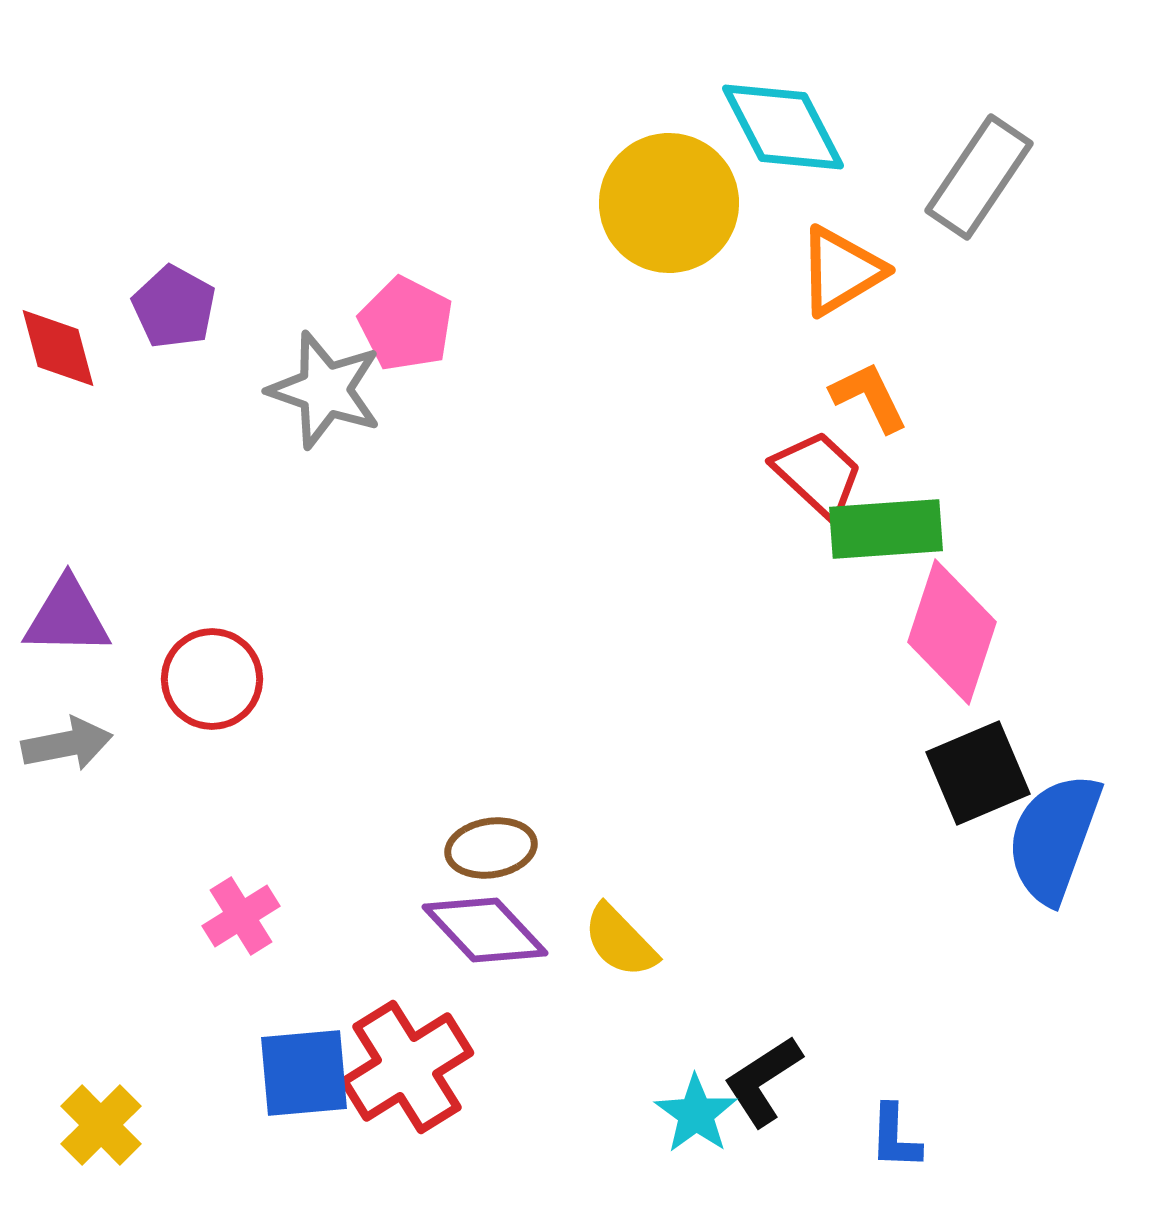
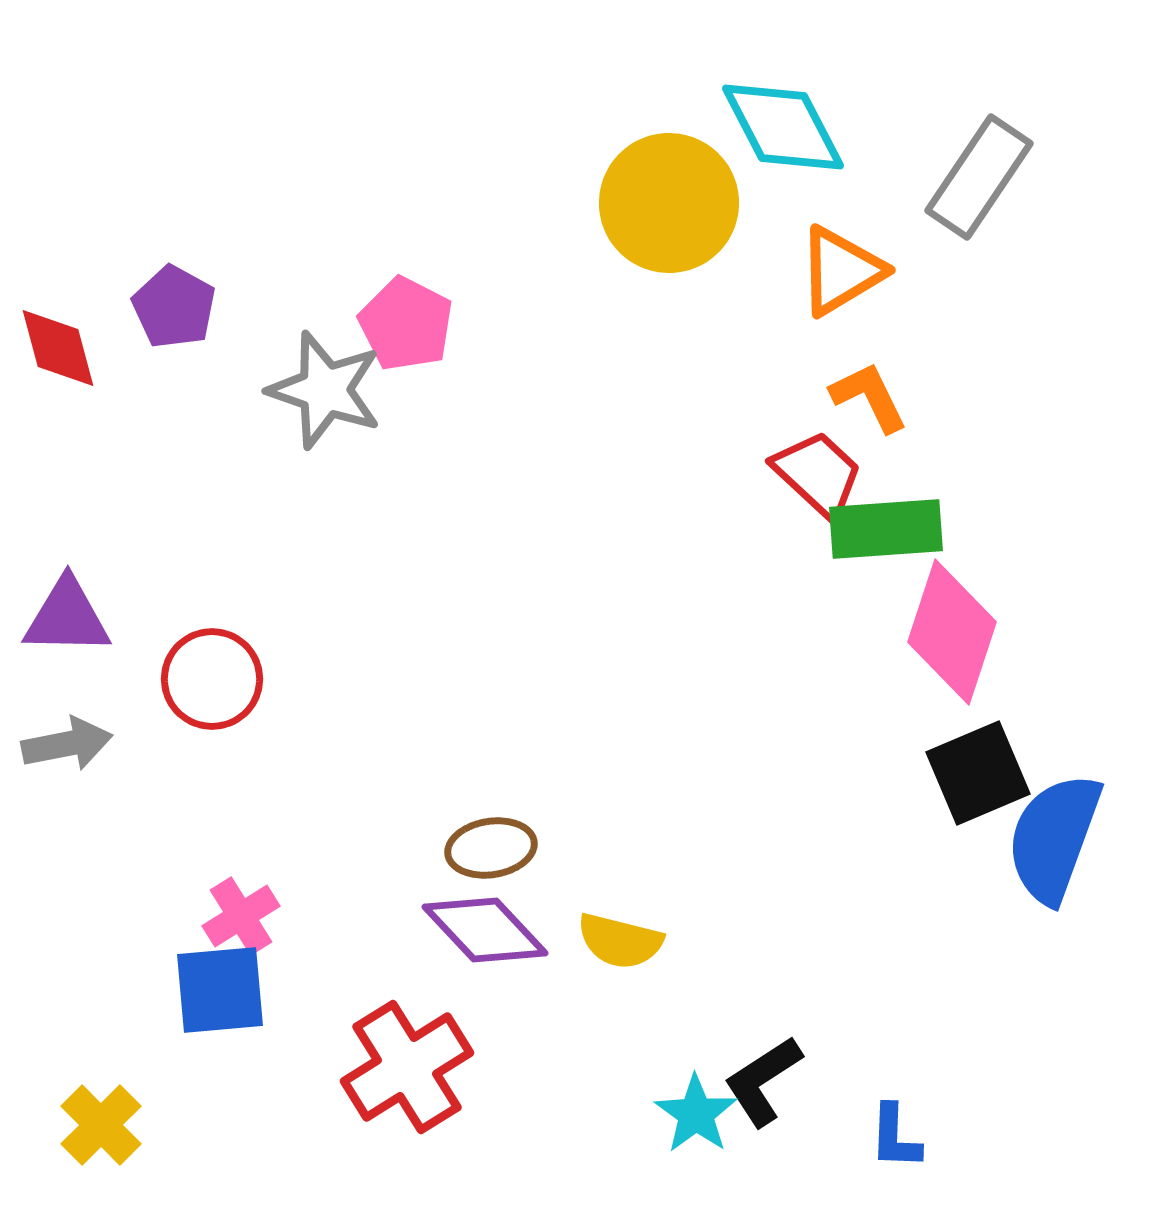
yellow semicircle: rotated 32 degrees counterclockwise
blue square: moved 84 px left, 83 px up
